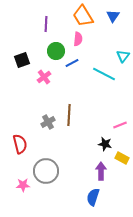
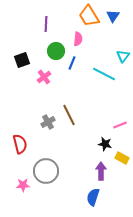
orange trapezoid: moved 6 px right
blue line: rotated 40 degrees counterclockwise
brown line: rotated 30 degrees counterclockwise
